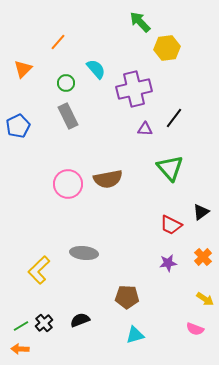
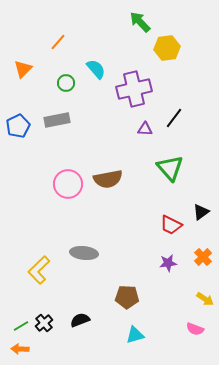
gray rectangle: moved 11 px left, 4 px down; rotated 75 degrees counterclockwise
